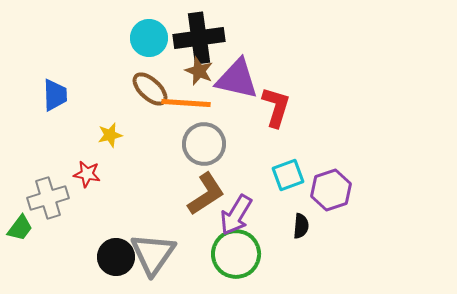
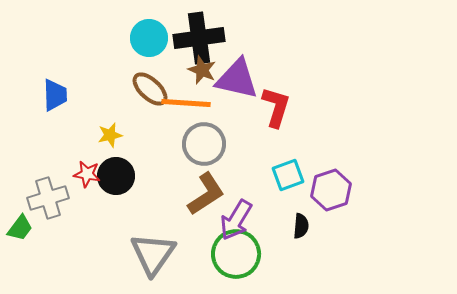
brown star: moved 3 px right, 1 px up
purple arrow: moved 5 px down
black circle: moved 81 px up
